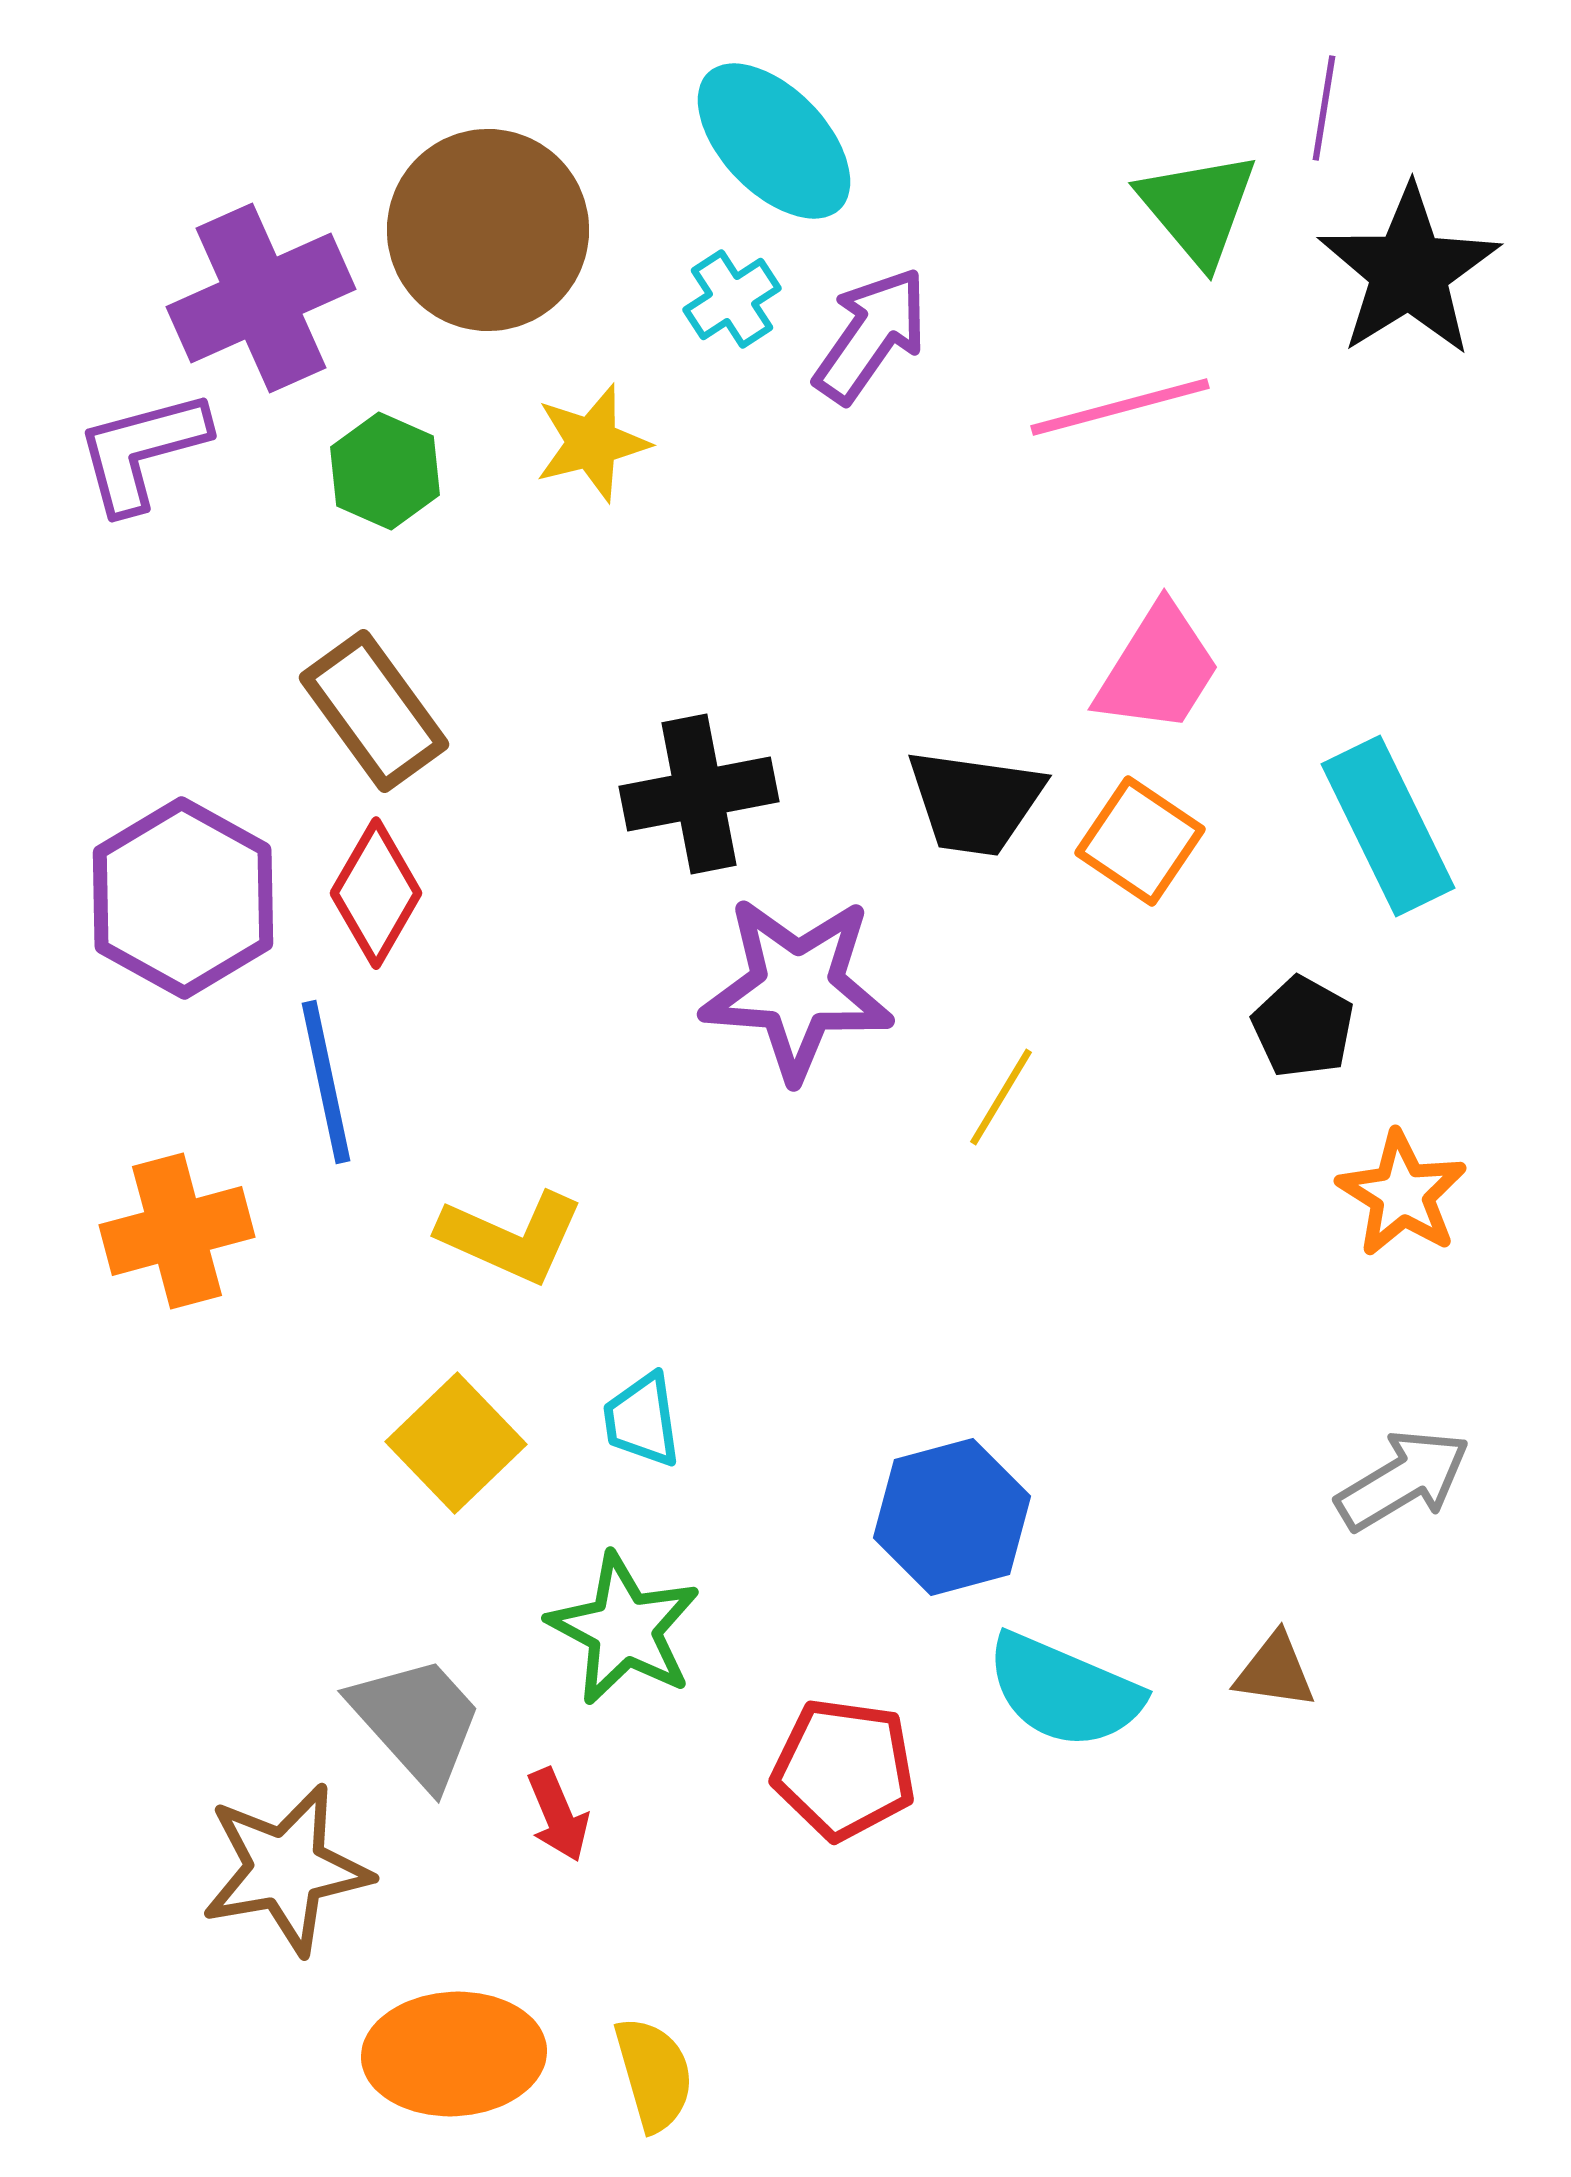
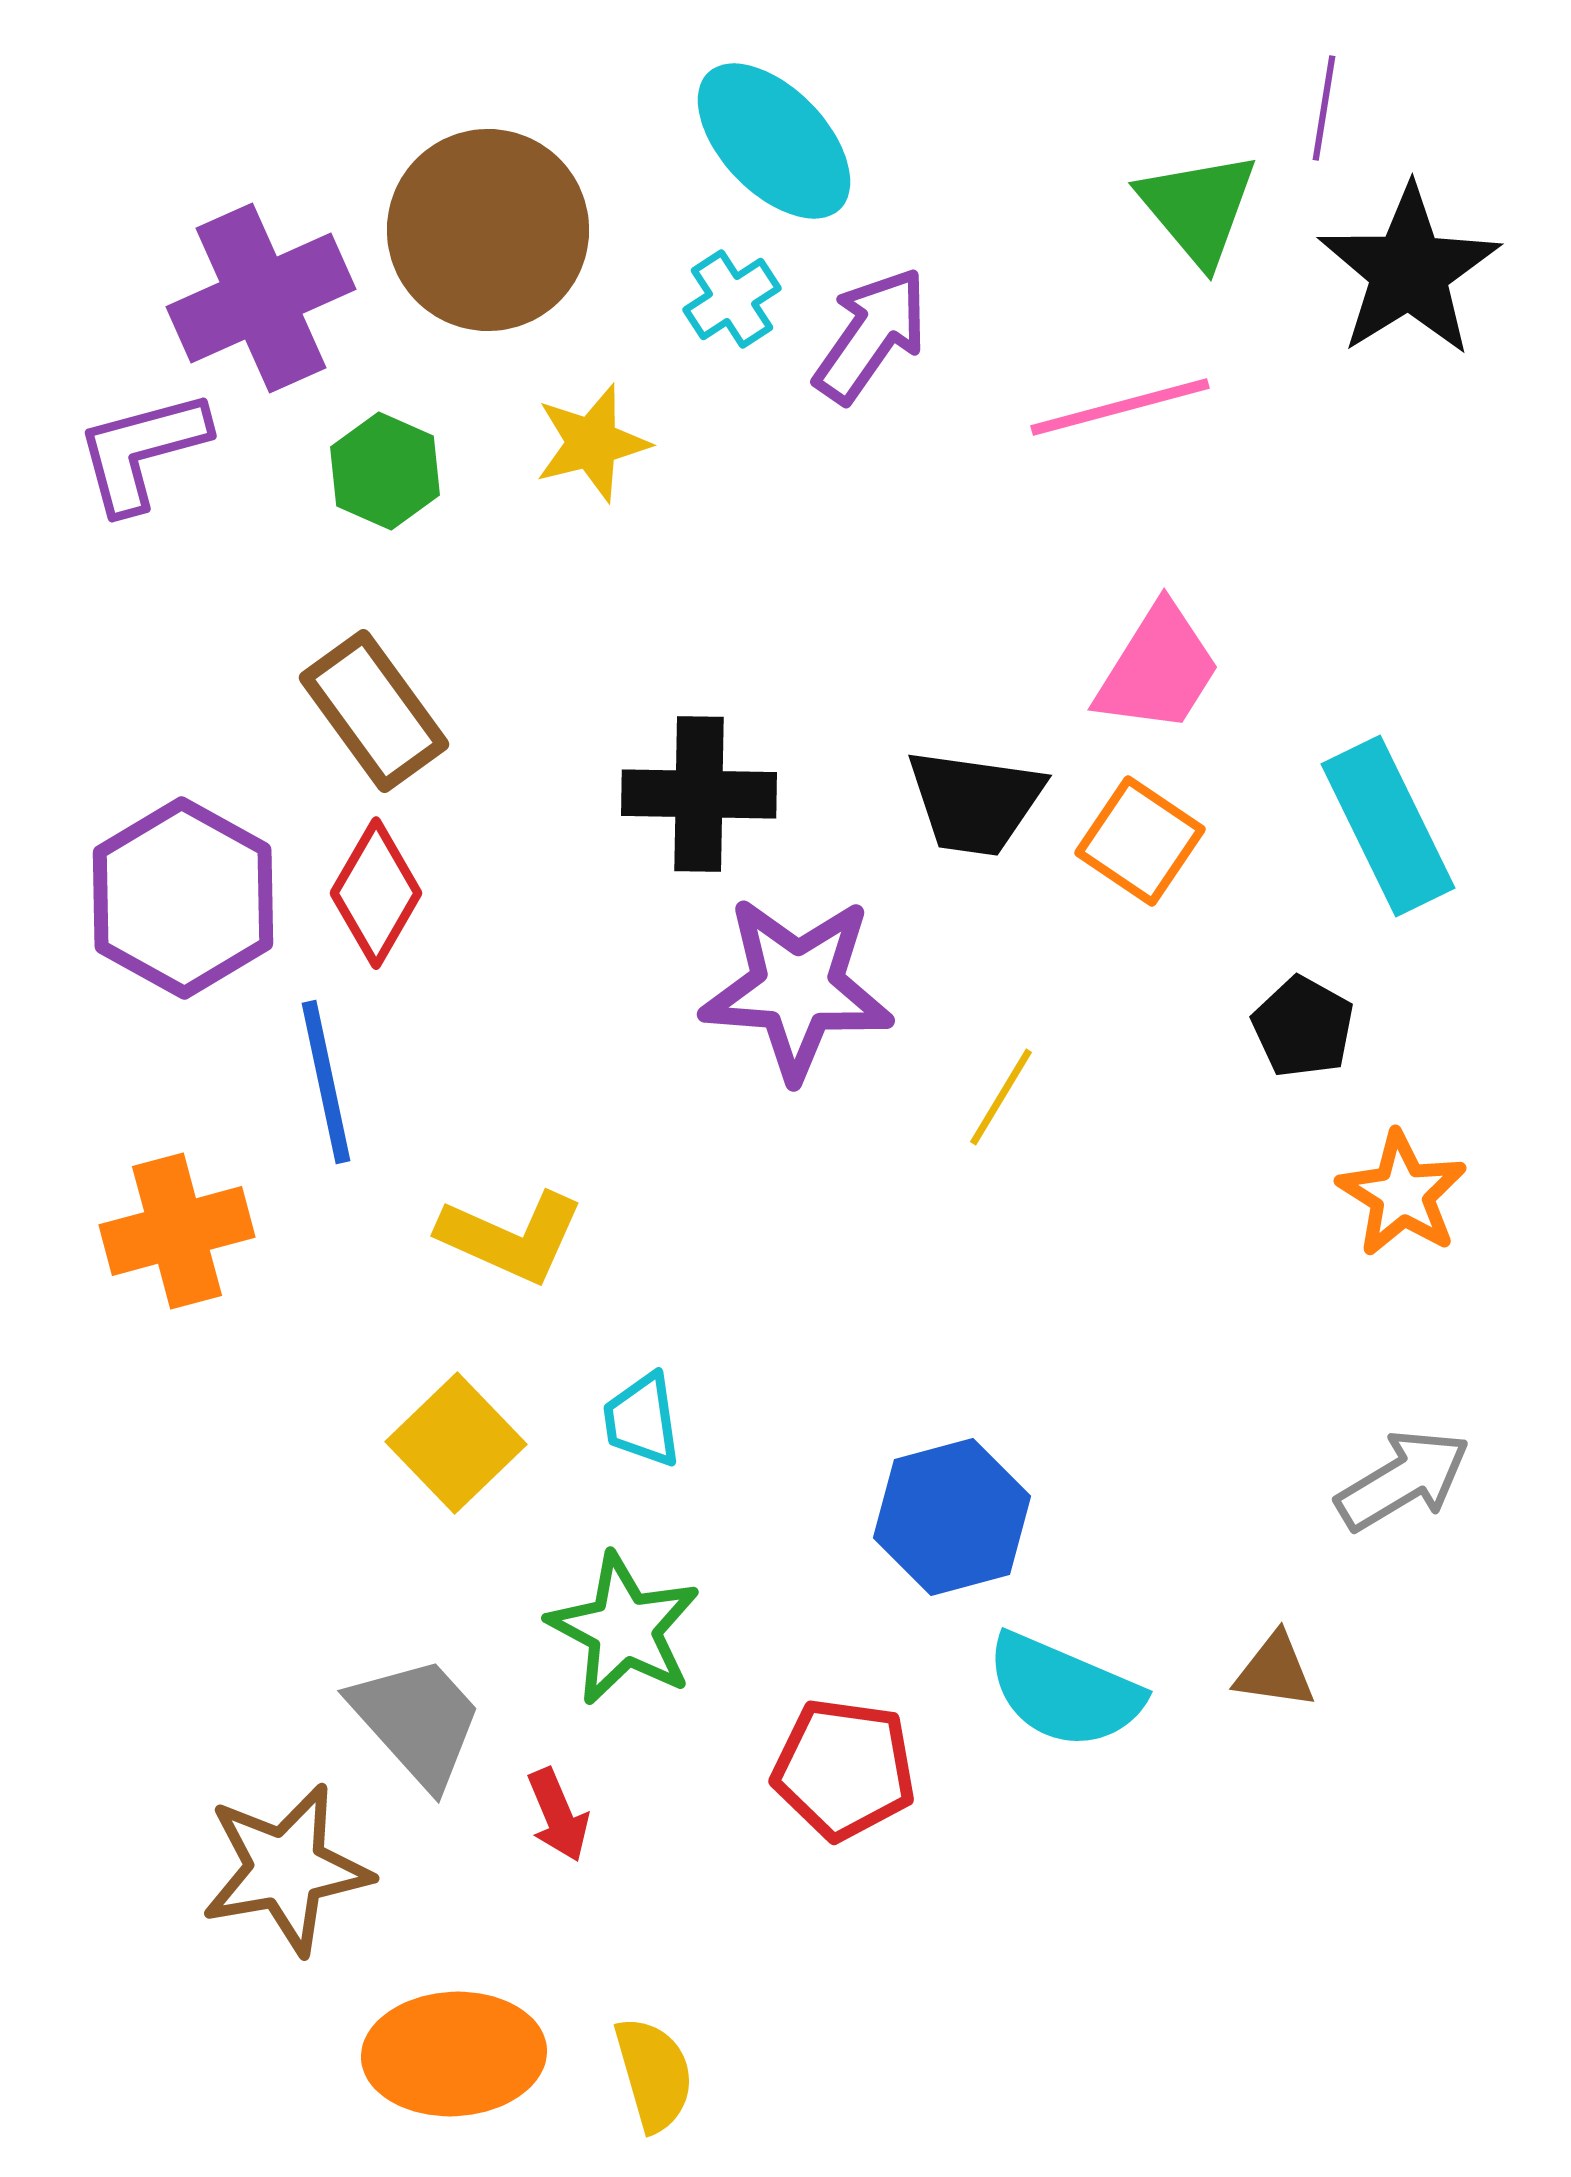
black cross: rotated 12 degrees clockwise
